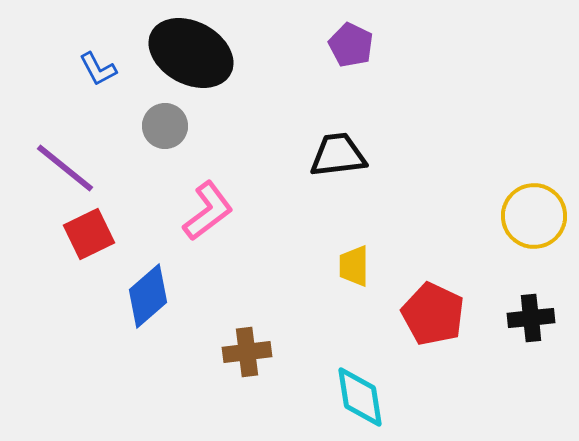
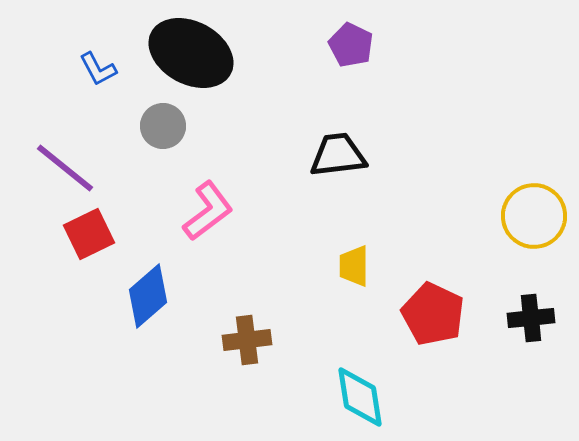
gray circle: moved 2 px left
brown cross: moved 12 px up
